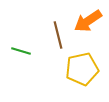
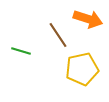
orange arrow: moved 2 px up; rotated 128 degrees counterclockwise
brown line: rotated 20 degrees counterclockwise
